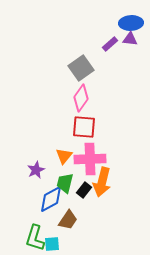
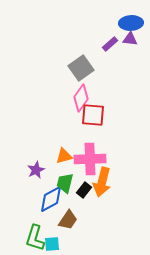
red square: moved 9 px right, 12 px up
orange triangle: rotated 36 degrees clockwise
